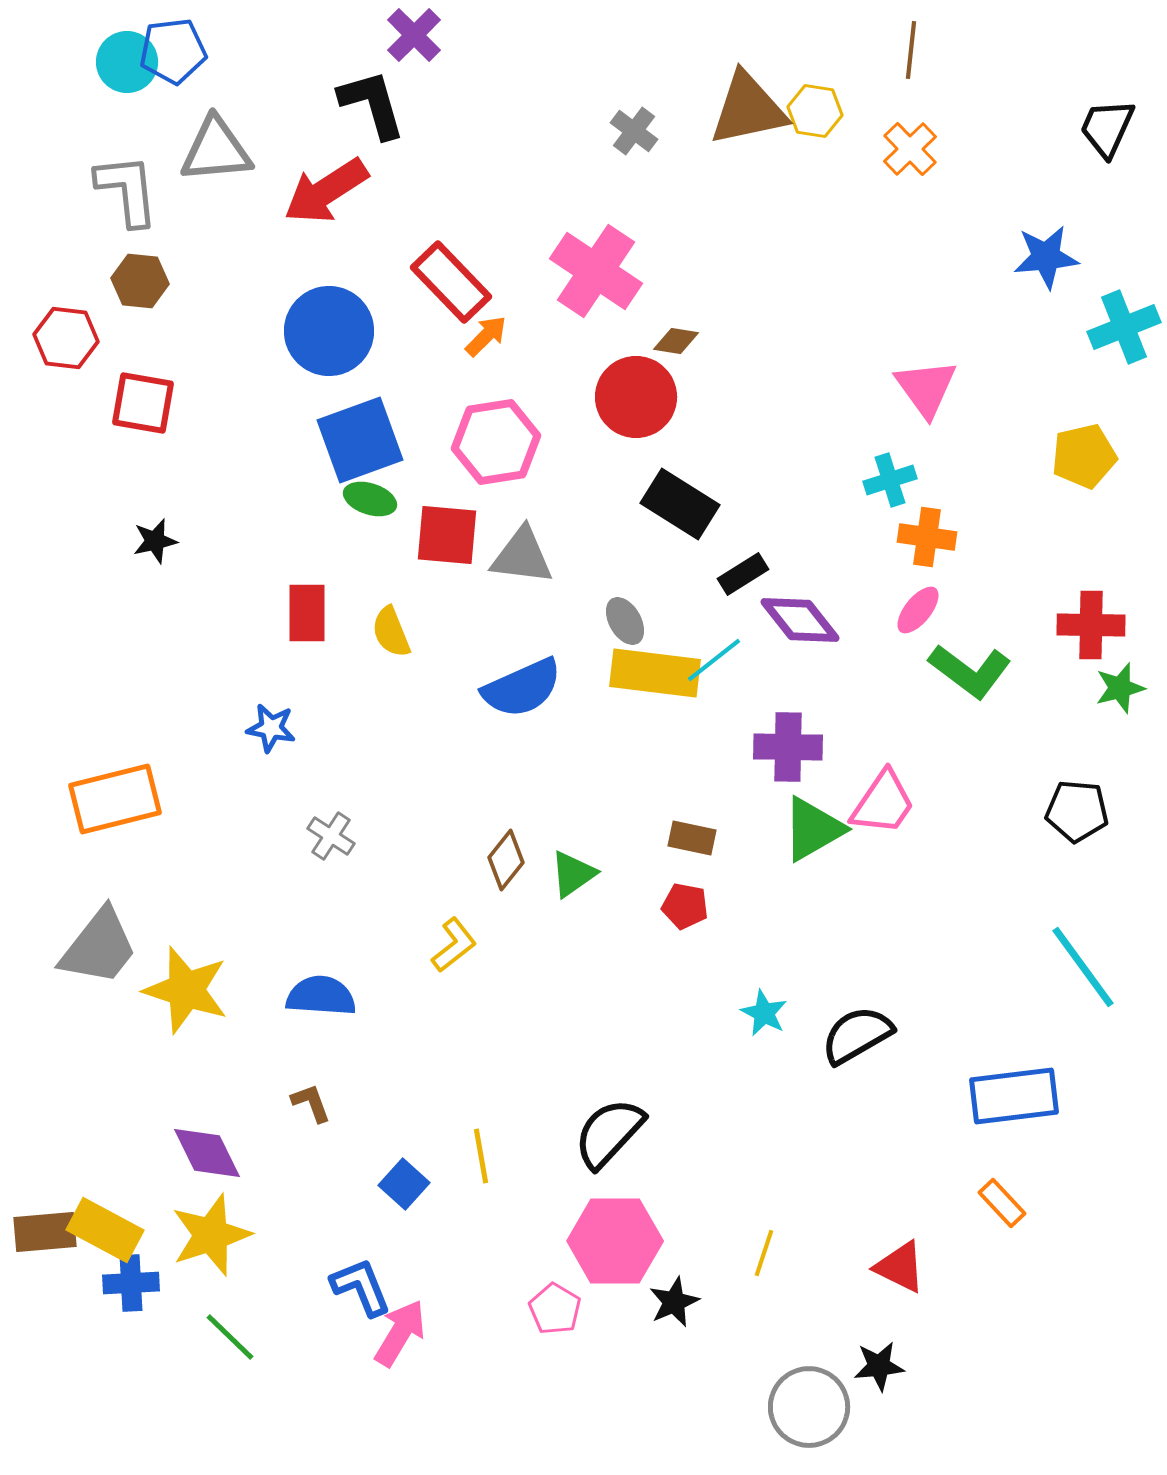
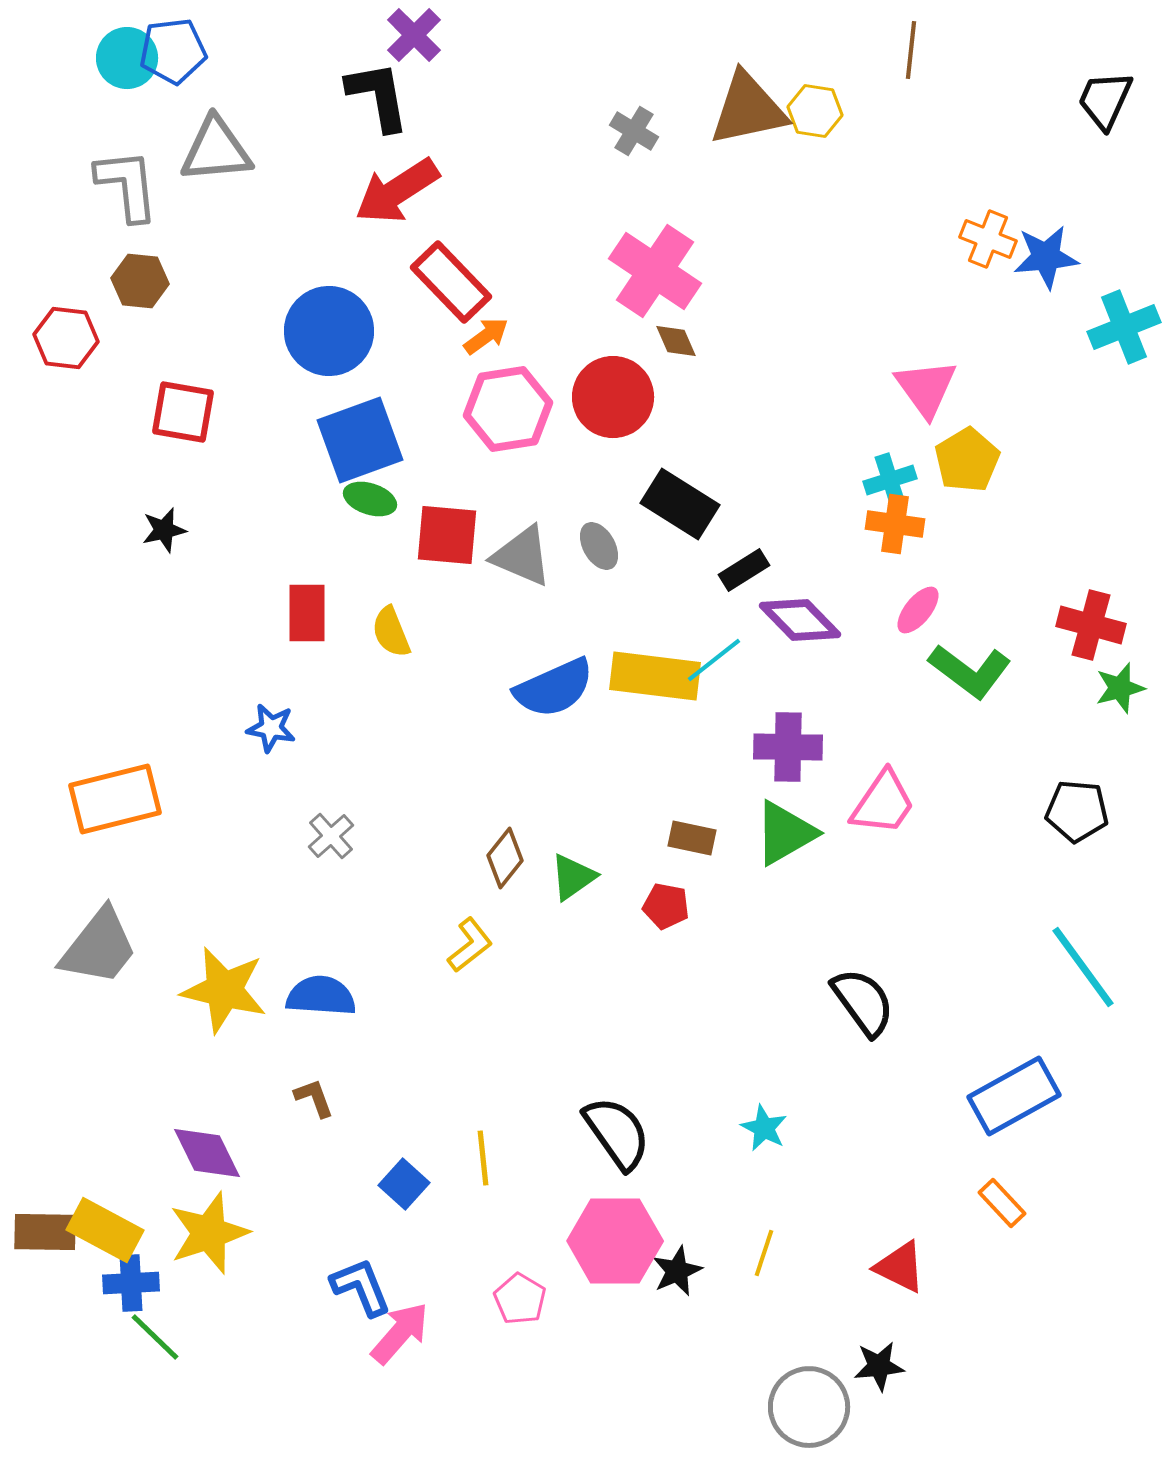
cyan circle at (127, 62): moved 4 px up
black L-shape at (372, 104): moved 6 px right, 8 px up; rotated 6 degrees clockwise
black trapezoid at (1107, 128): moved 2 px left, 28 px up
gray cross at (634, 131): rotated 6 degrees counterclockwise
orange cross at (910, 149): moved 78 px right, 90 px down; rotated 24 degrees counterclockwise
gray L-shape at (127, 190): moved 5 px up
red arrow at (326, 191): moved 71 px right
pink cross at (596, 271): moved 59 px right
orange arrow at (486, 336): rotated 9 degrees clockwise
brown diamond at (676, 341): rotated 57 degrees clockwise
red circle at (636, 397): moved 23 px left
red square at (143, 403): moved 40 px right, 9 px down
pink hexagon at (496, 442): moved 12 px right, 33 px up
yellow pentagon at (1084, 456): moved 117 px left, 4 px down; rotated 18 degrees counterclockwise
orange cross at (927, 537): moved 32 px left, 13 px up
black star at (155, 541): moved 9 px right, 11 px up
gray triangle at (522, 556): rotated 16 degrees clockwise
black rectangle at (743, 574): moved 1 px right, 4 px up
purple diamond at (800, 620): rotated 6 degrees counterclockwise
gray ellipse at (625, 621): moved 26 px left, 75 px up
red cross at (1091, 625): rotated 14 degrees clockwise
yellow rectangle at (655, 673): moved 3 px down
blue semicircle at (522, 688): moved 32 px right
green triangle at (813, 829): moved 28 px left, 4 px down
gray cross at (331, 836): rotated 15 degrees clockwise
brown diamond at (506, 860): moved 1 px left, 2 px up
green triangle at (573, 874): moved 3 px down
red pentagon at (685, 906): moved 19 px left
yellow L-shape at (454, 945): moved 16 px right
yellow star at (186, 990): moved 38 px right; rotated 4 degrees counterclockwise
cyan star at (764, 1013): moved 115 px down
black semicircle at (857, 1035): moved 6 px right, 33 px up; rotated 84 degrees clockwise
blue rectangle at (1014, 1096): rotated 22 degrees counterclockwise
brown L-shape at (311, 1103): moved 3 px right, 5 px up
black semicircle at (609, 1133): moved 8 px right; rotated 102 degrees clockwise
yellow line at (481, 1156): moved 2 px right, 2 px down; rotated 4 degrees clockwise
brown rectangle at (45, 1232): rotated 6 degrees clockwise
yellow star at (211, 1235): moved 2 px left, 2 px up
black star at (674, 1302): moved 3 px right, 31 px up
pink pentagon at (555, 1309): moved 35 px left, 10 px up
pink arrow at (400, 1333): rotated 10 degrees clockwise
green line at (230, 1337): moved 75 px left
